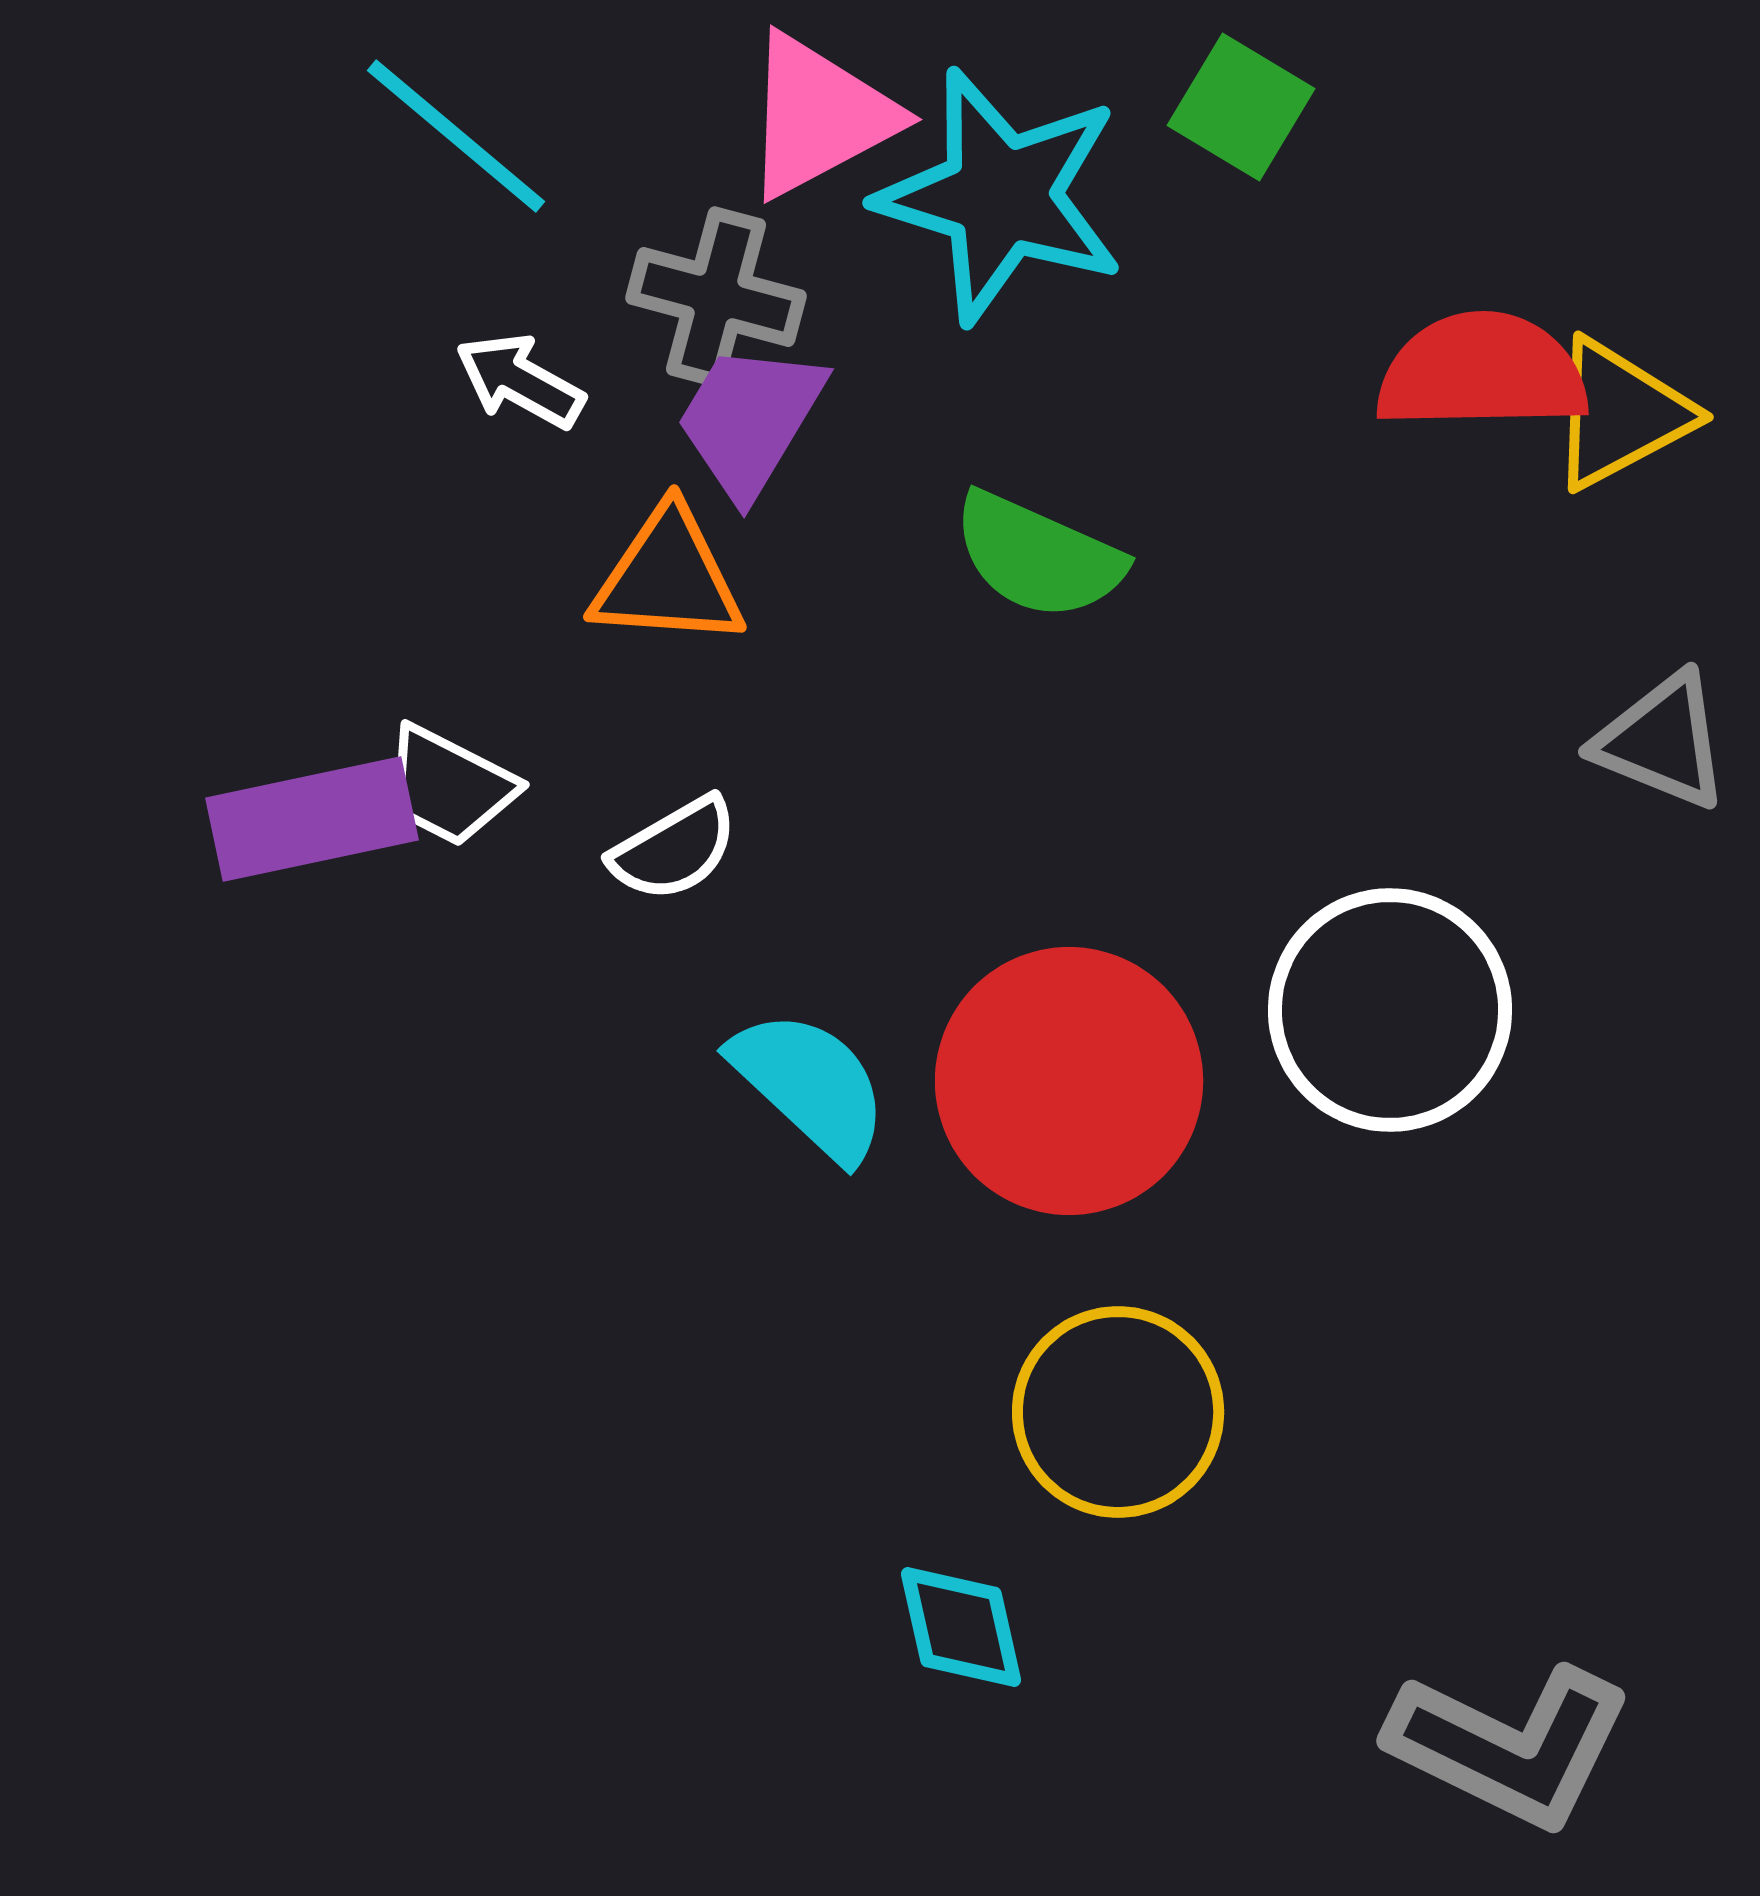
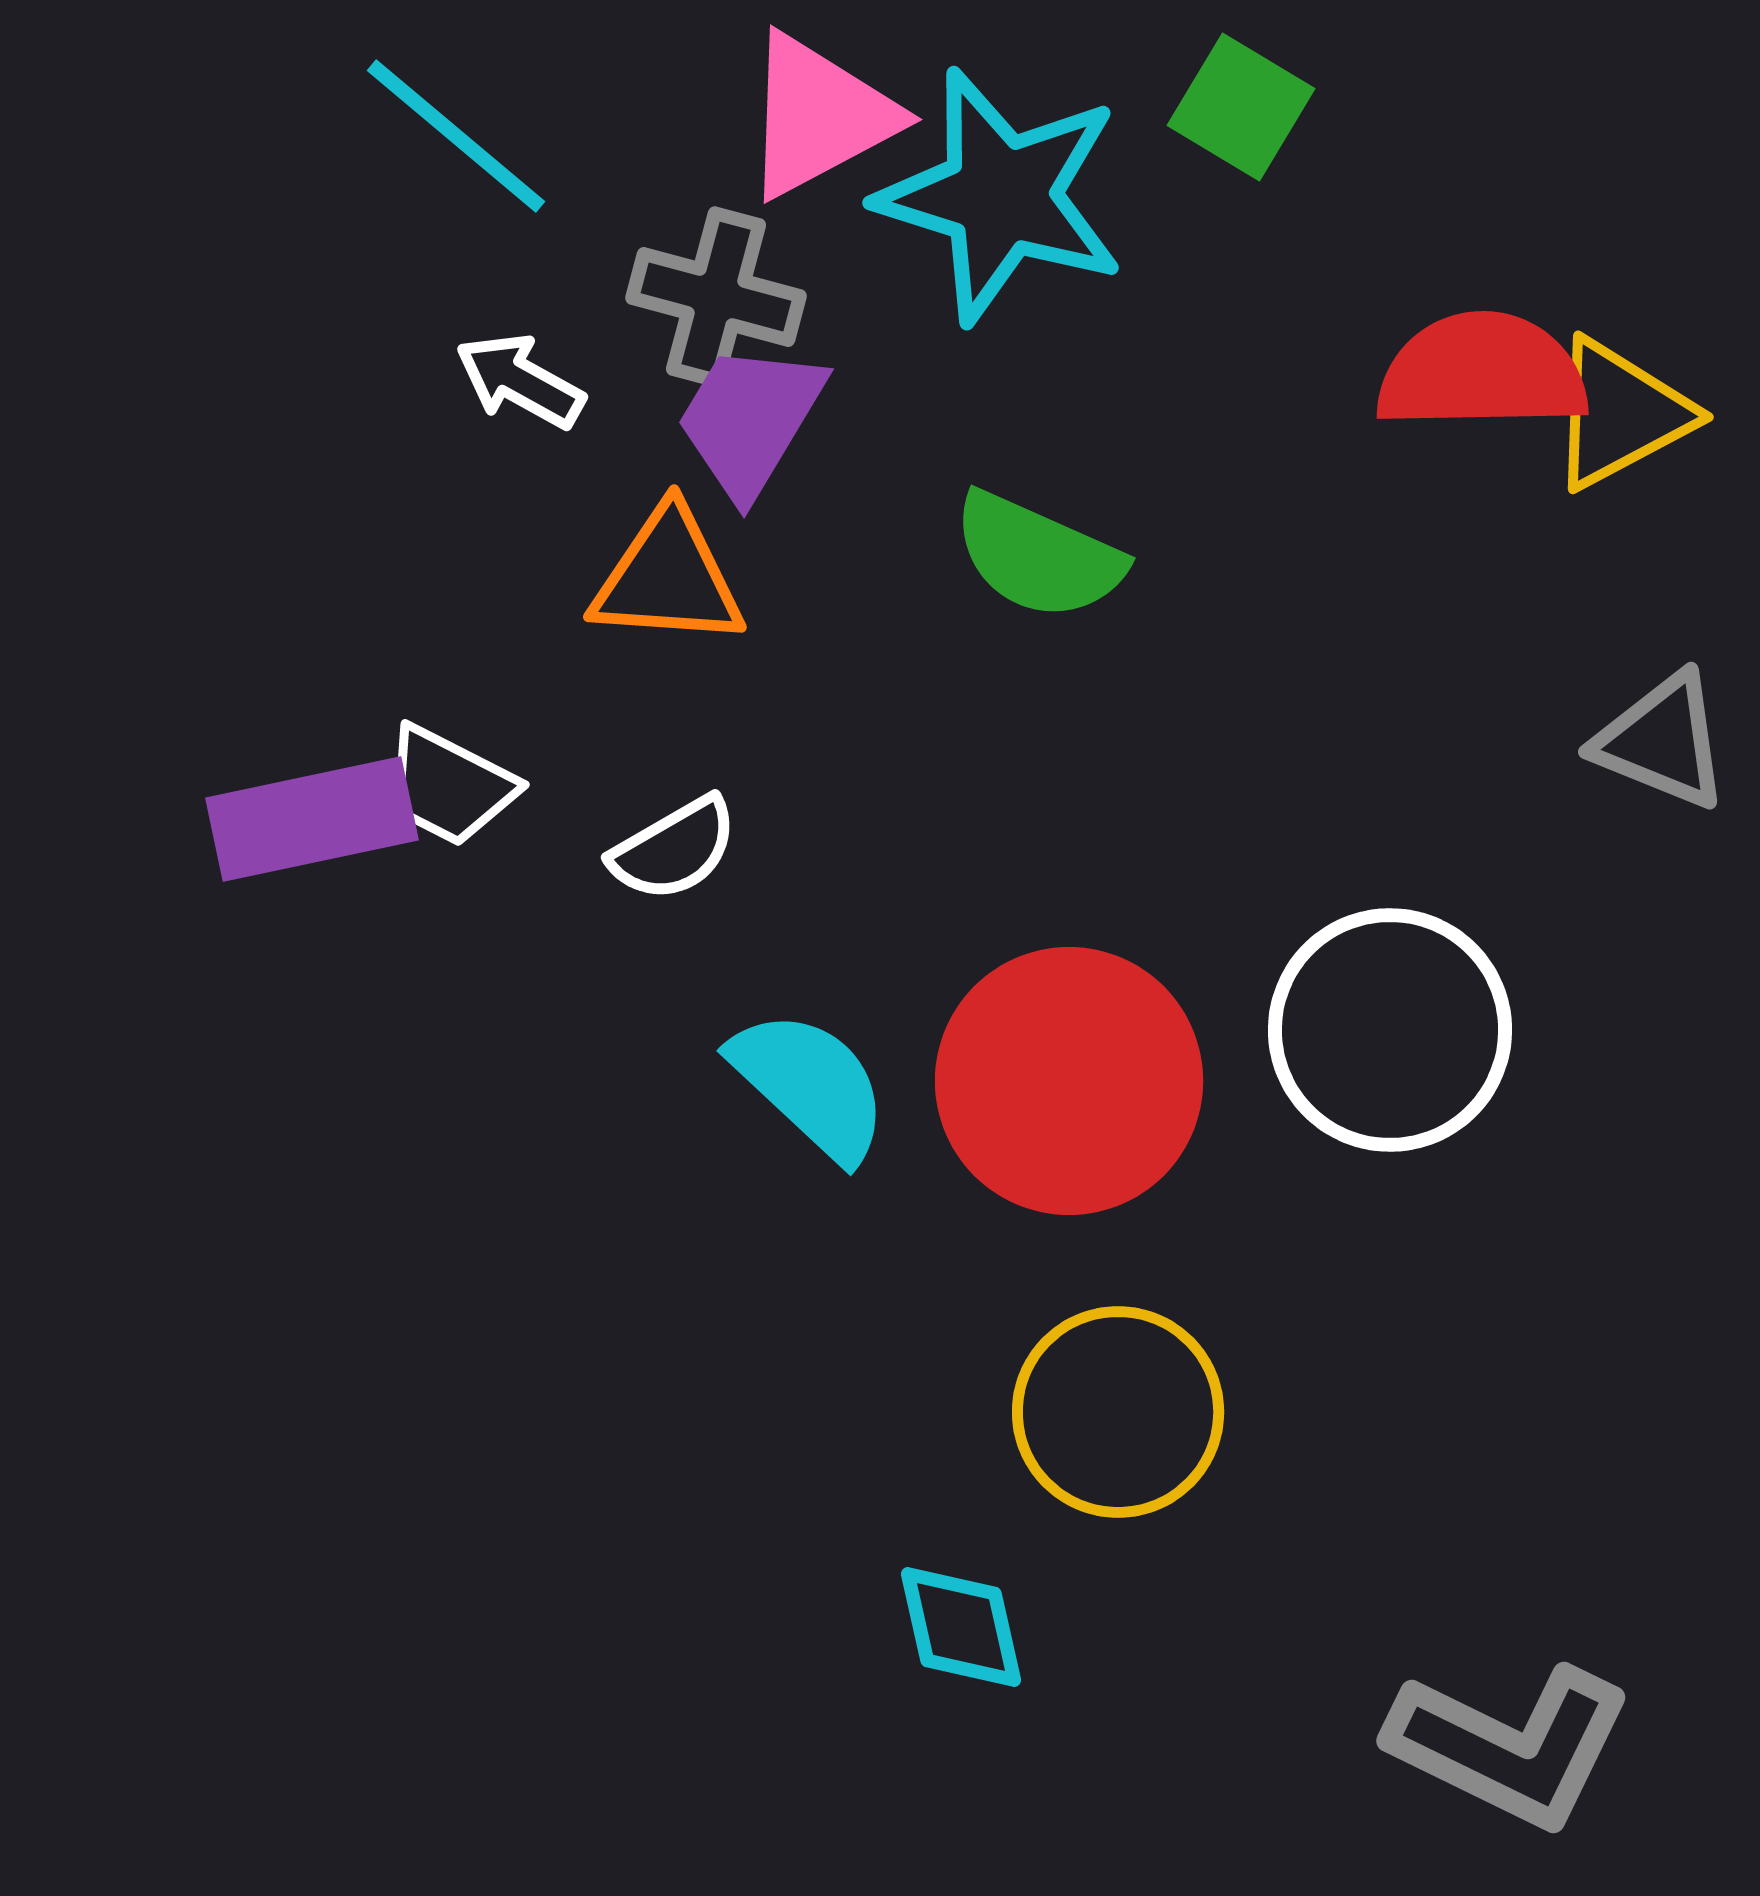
white circle: moved 20 px down
